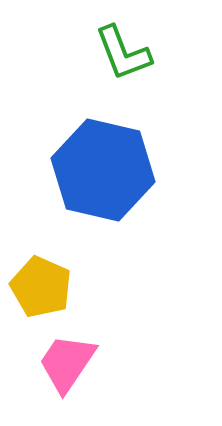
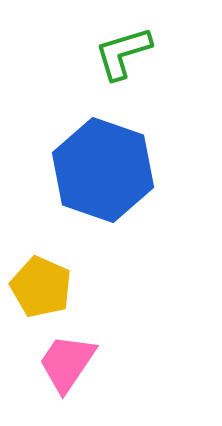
green L-shape: rotated 94 degrees clockwise
blue hexagon: rotated 6 degrees clockwise
